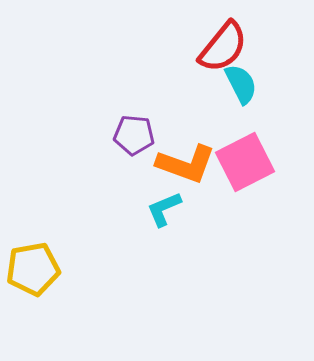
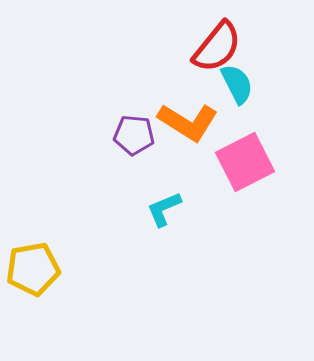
red semicircle: moved 6 px left
cyan semicircle: moved 4 px left
orange L-shape: moved 2 px right, 42 px up; rotated 12 degrees clockwise
